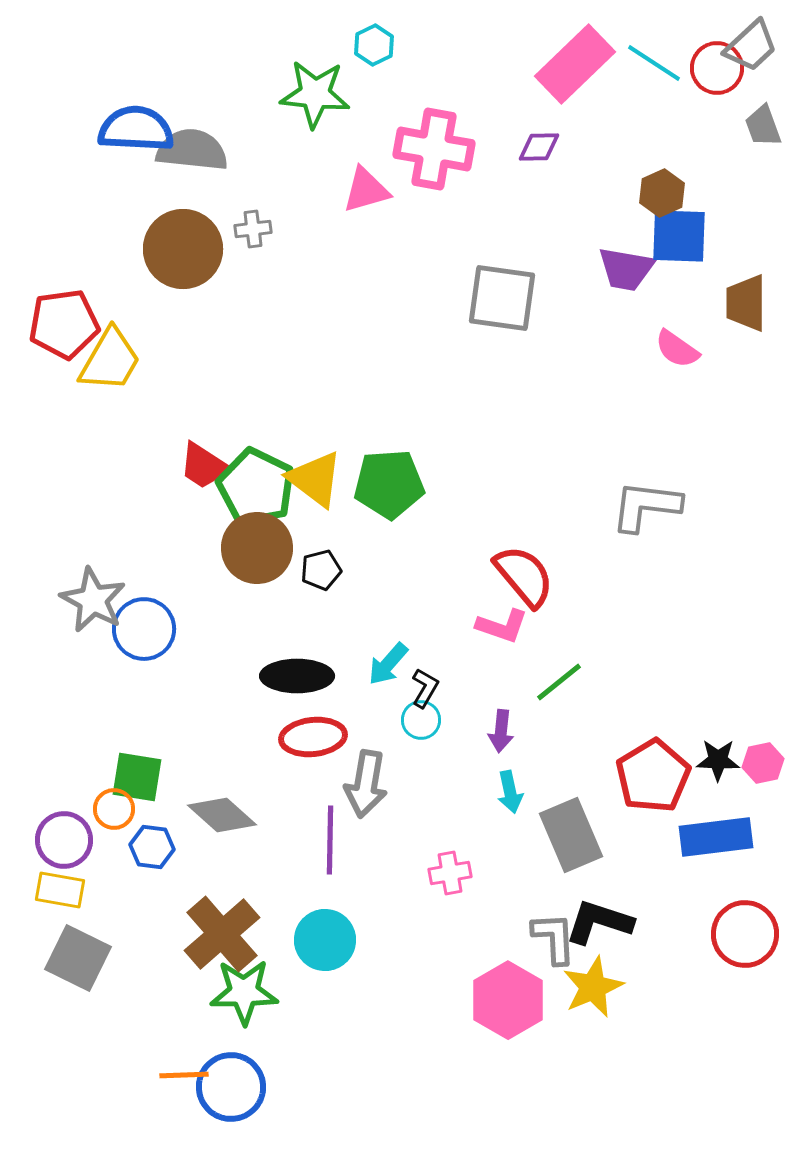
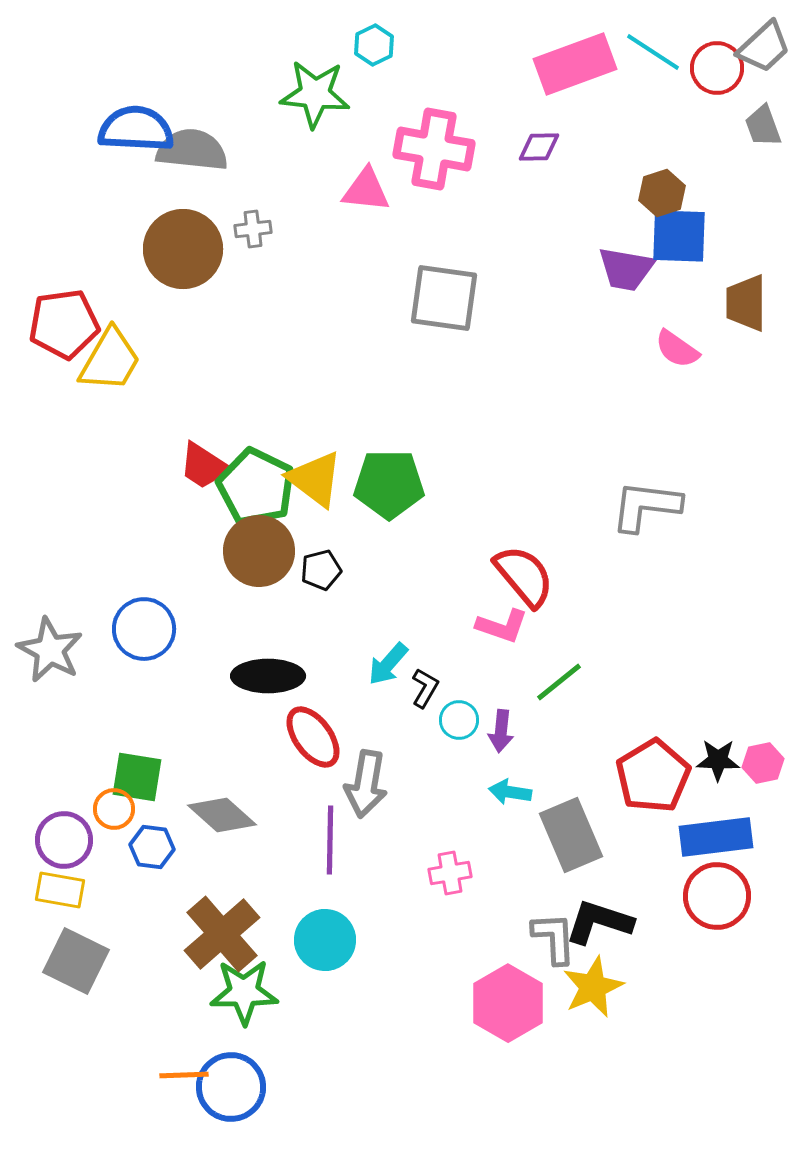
gray trapezoid at (751, 46): moved 13 px right, 1 px down
cyan line at (654, 63): moved 1 px left, 11 px up
pink rectangle at (575, 64): rotated 24 degrees clockwise
pink triangle at (366, 190): rotated 22 degrees clockwise
brown hexagon at (662, 193): rotated 6 degrees clockwise
gray square at (502, 298): moved 58 px left
green pentagon at (389, 484): rotated 4 degrees clockwise
brown circle at (257, 548): moved 2 px right, 3 px down
gray star at (93, 600): moved 43 px left, 50 px down
black ellipse at (297, 676): moved 29 px left
cyan circle at (421, 720): moved 38 px right
red ellipse at (313, 737): rotated 60 degrees clockwise
cyan arrow at (510, 792): rotated 111 degrees clockwise
red circle at (745, 934): moved 28 px left, 38 px up
gray square at (78, 958): moved 2 px left, 3 px down
pink hexagon at (508, 1000): moved 3 px down
